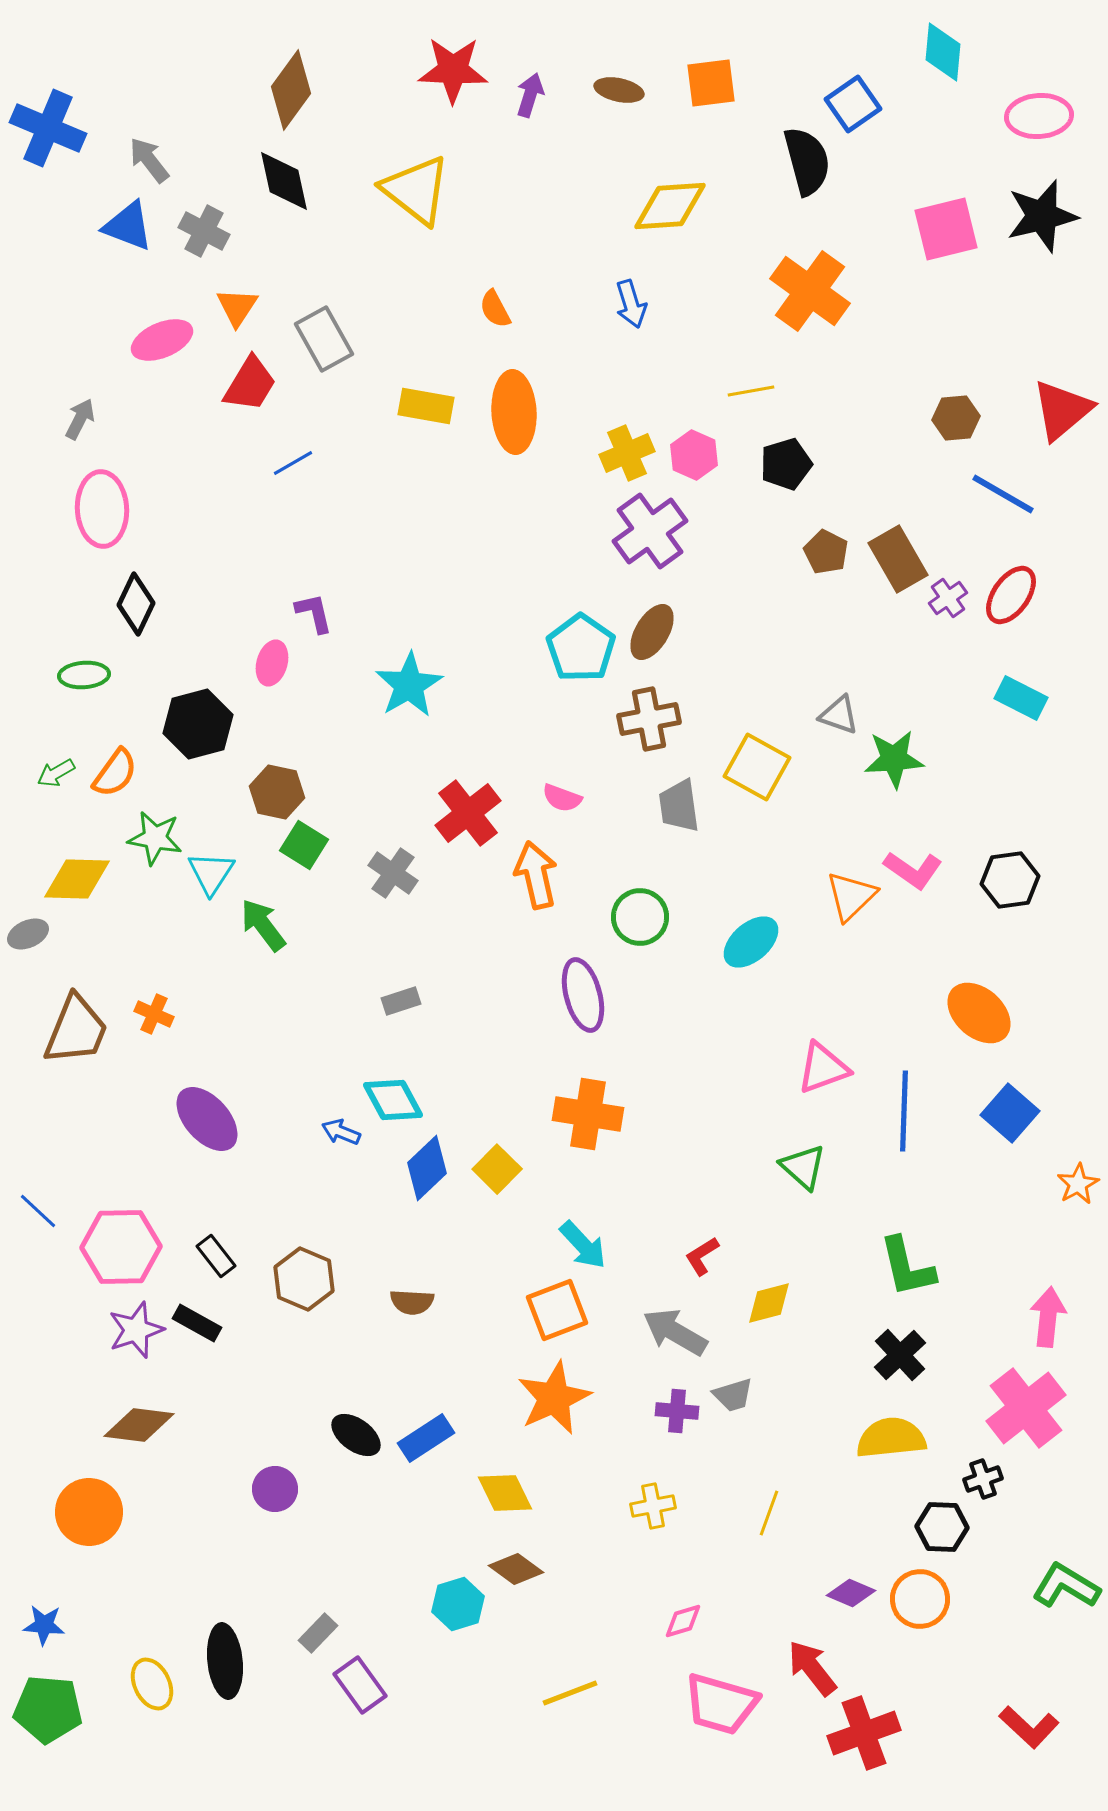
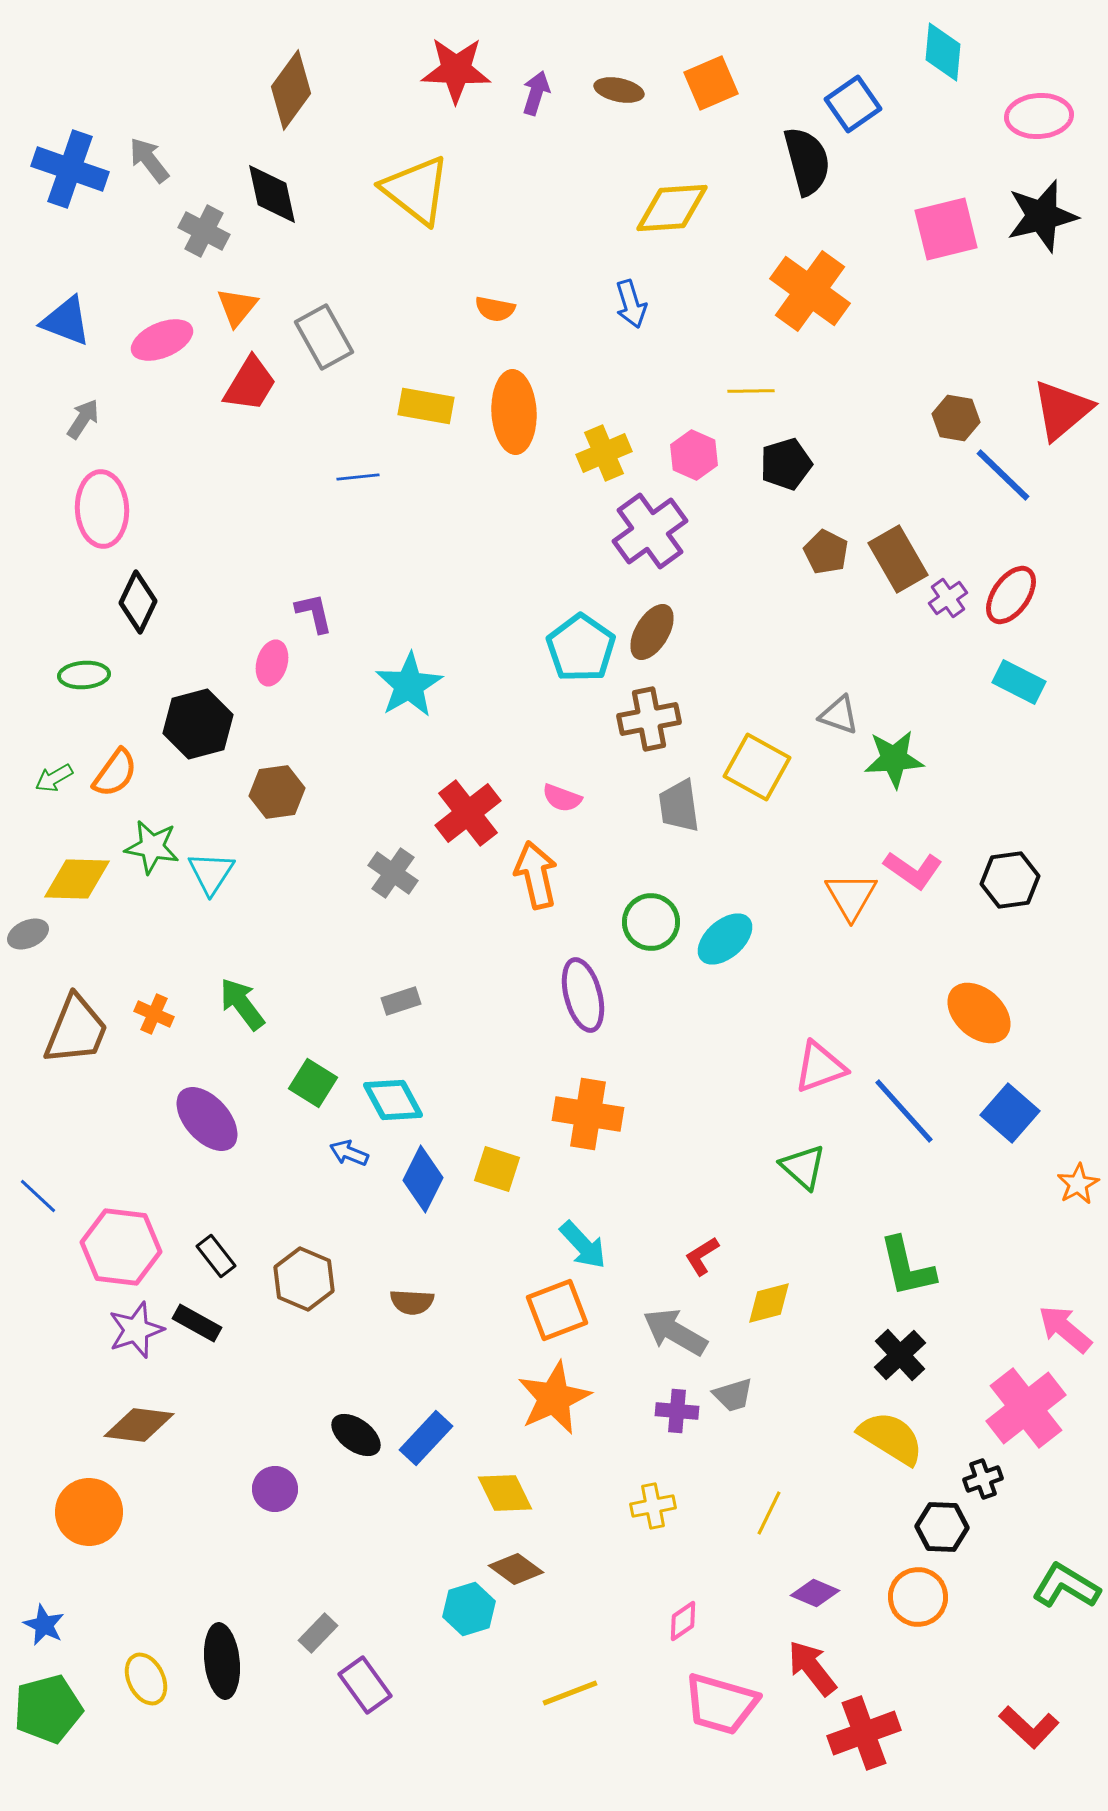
red star at (453, 70): moved 3 px right
orange square at (711, 83): rotated 16 degrees counterclockwise
purple arrow at (530, 95): moved 6 px right, 2 px up
blue cross at (48, 128): moved 22 px right, 41 px down; rotated 4 degrees counterclockwise
black diamond at (284, 181): moved 12 px left, 13 px down
yellow diamond at (670, 206): moved 2 px right, 2 px down
blue triangle at (128, 226): moved 62 px left, 95 px down
orange triangle at (237, 307): rotated 6 degrees clockwise
orange semicircle at (495, 309): rotated 51 degrees counterclockwise
gray rectangle at (324, 339): moved 2 px up
yellow line at (751, 391): rotated 9 degrees clockwise
brown hexagon at (956, 418): rotated 15 degrees clockwise
gray arrow at (80, 419): moved 3 px right; rotated 6 degrees clockwise
yellow cross at (627, 453): moved 23 px left
blue line at (293, 463): moved 65 px right, 14 px down; rotated 24 degrees clockwise
blue line at (1003, 494): moved 19 px up; rotated 14 degrees clockwise
black diamond at (136, 604): moved 2 px right, 2 px up
cyan rectangle at (1021, 698): moved 2 px left, 16 px up
green arrow at (56, 773): moved 2 px left, 5 px down
brown hexagon at (277, 792): rotated 20 degrees counterclockwise
green star at (155, 838): moved 3 px left, 9 px down
green square at (304, 845): moved 9 px right, 238 px down
orange triangle at (851, 896): rotated 16 degrees counterclockwise
green circle at (640, 917): moved 11 px right, 5 px down
green arrow at (263, 925): moved 21 px left, 79 px down
cyan ellipse at (751, 942): moved 26 px left, 3 px up
pink triangle at (823, 1068): moved 3 px left, 1 px up
blue line at (904, 1111): rotated 44 degrees counterclockwise
blue arrow at (341, 1132): moved 8 px right, 21 px down
blue diamond at (427, 1168): moved 4 px left, 11 px down; rotated 20 degrees counterclockwise
yellow square at (497, 1169): rotated 27 degrees counterclockwise
blue line at (38, 1211): moved 15 px up
pink hexagon at (121, 1247): rotated 8 degrees clockwise
pink arrow at (1048, 1317): moved 17 px right, 12 px down; rotated 56 degrees counterclockwise
blue rectangle at (426, 1438): rotated 14 degrees counterclockwise
yellow semicircle at (891, 1438): rotated 38 degrees clockwise
yellow line at (769, 1513): rotated 6 degrees clockwise
purple diamond at (851, 1593): moved 36 px left
orange circle at (920, 1599): moved 2 px left, 2 px up
cyan hexagon at (458, 1604): moved 11 px right, 5 px down
pink diamond at (683, 1621): rotated 18 degrees counterclockwise
blue star at (44, 1625): rotated 21 degrees clockwise
black ellipse at (225, 1661): moved 3 px left
yellow ellipse at (152, 1684): moved 6 px left, 5 px up
purple rectangle at (360, 1685): moved 5 px right
green pentagon at (48, 1709): rotated 20 degrees counterclockwise
